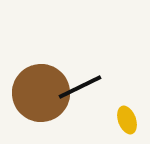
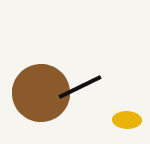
yellow ellipse: rotated 68 degrees counterclockwise
